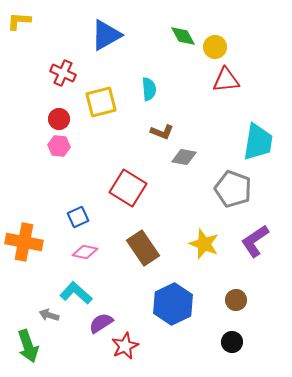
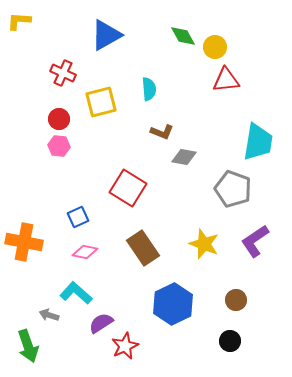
black circle: moved 2 px left, 1 px up
